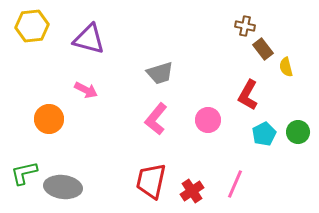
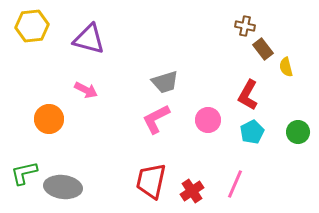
gray trapezoid: moved 5 px right, 9 px down
pink L-shape: rotated 24 degrees clockwise
cyan pentagon: moved 12 px left, 2 px up
